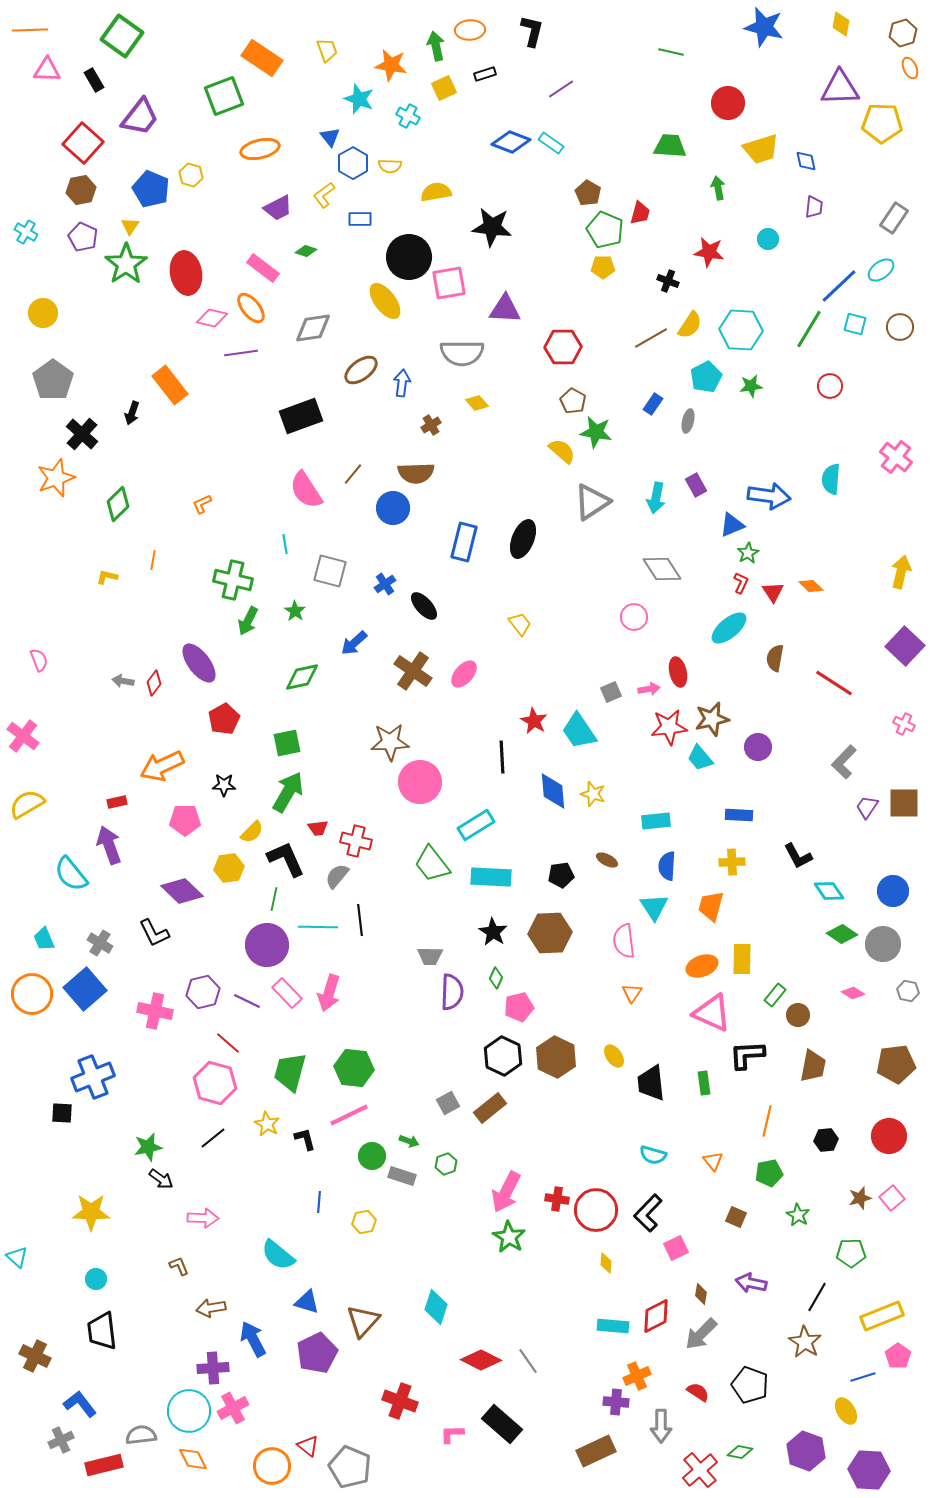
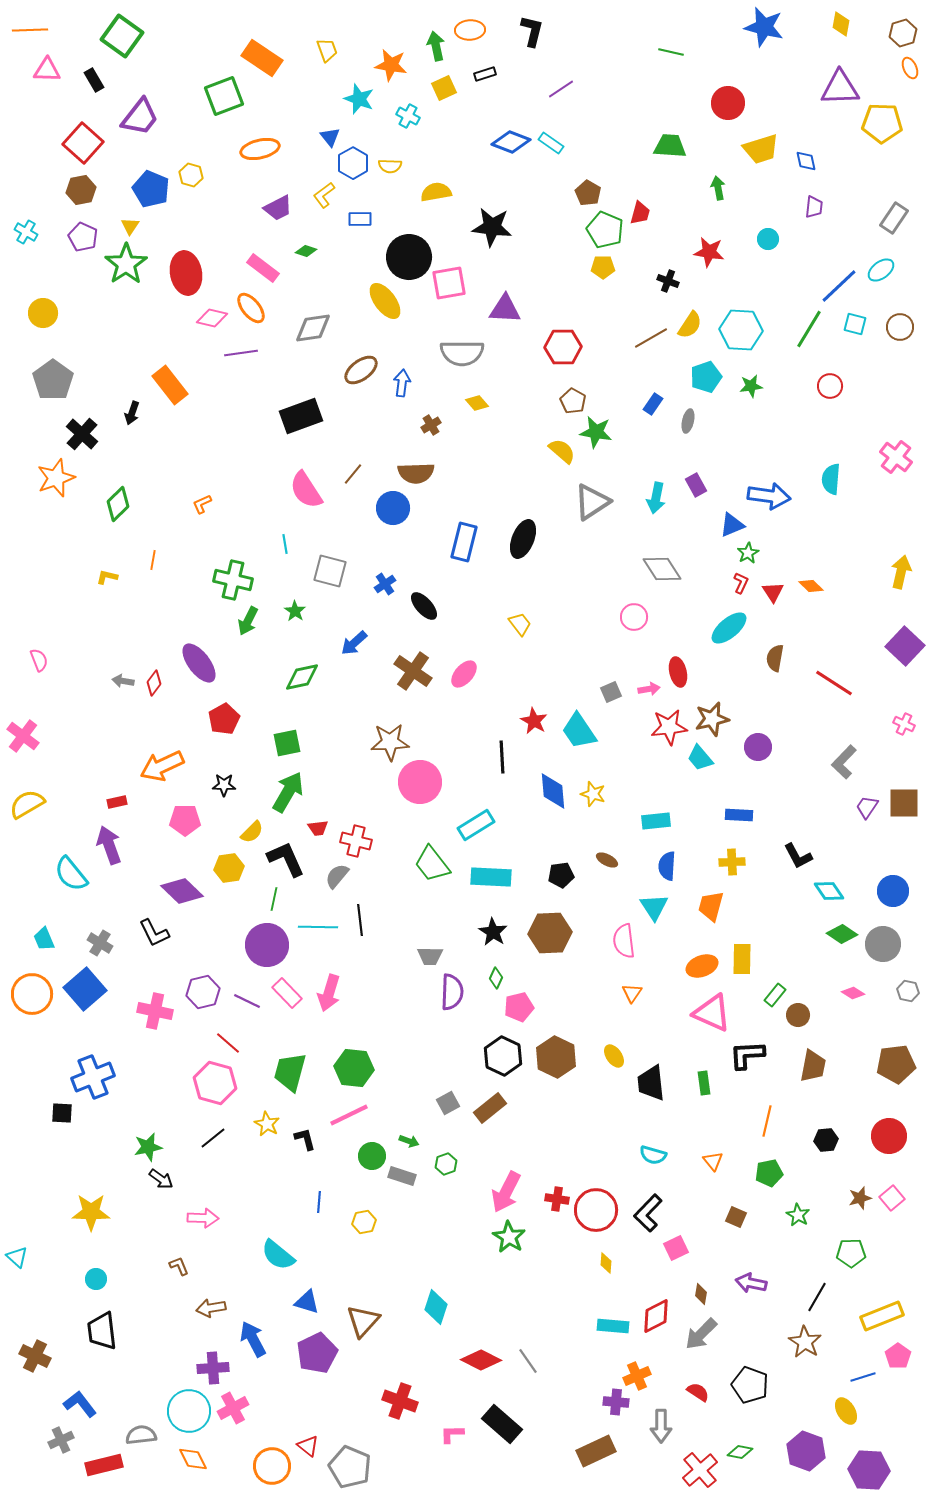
cyan pentagon at (706, 377): rotated 8 degrees clockwise
